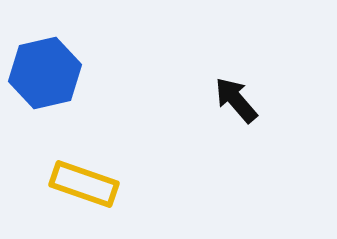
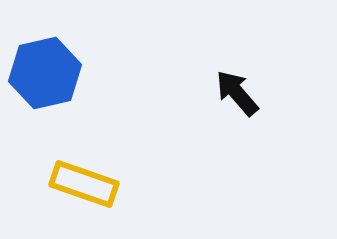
black arrow: moved 1 px right, 7 px up
